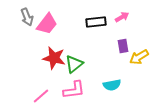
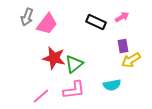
gray arrow: rotated 42 degrees clockwise
black rectangle: rotated 30 degrees clockwise
yellow arrow: moved 8 px left, 3 px down
